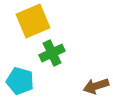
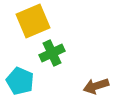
cyan pentagon: rotated 8 degrees clockwise
